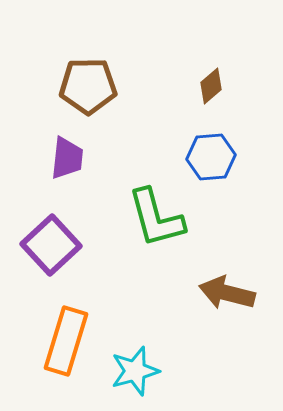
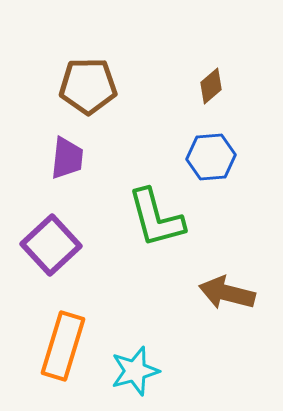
orange rectangle: moved 3 px left, 5 px down
